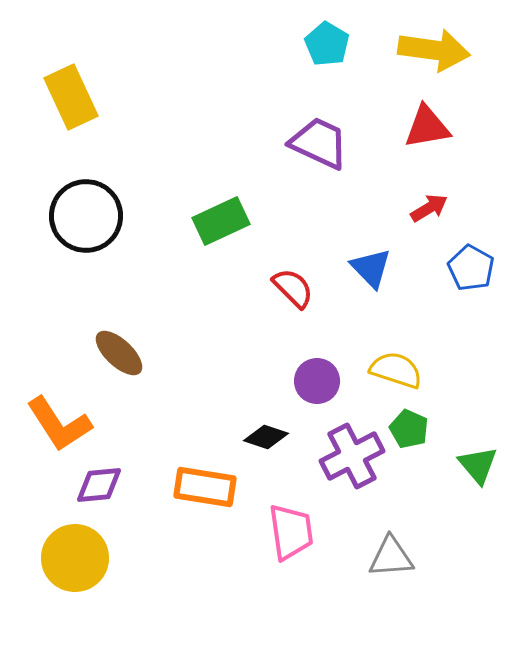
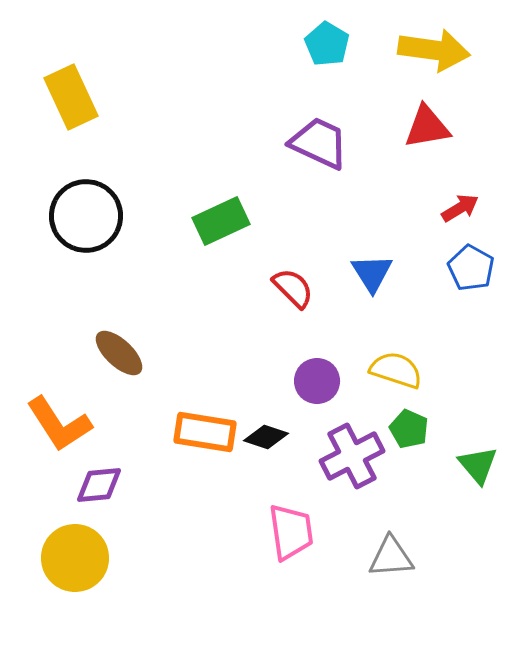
red arrow: moved 31 px right
blue triangle: moved 1 px right, 5 px down; rotated 12 degrees clockwise
orange rectangle: moved 55 px up
